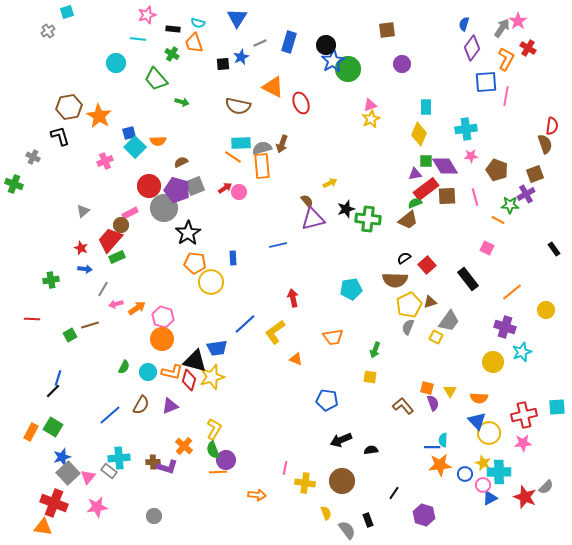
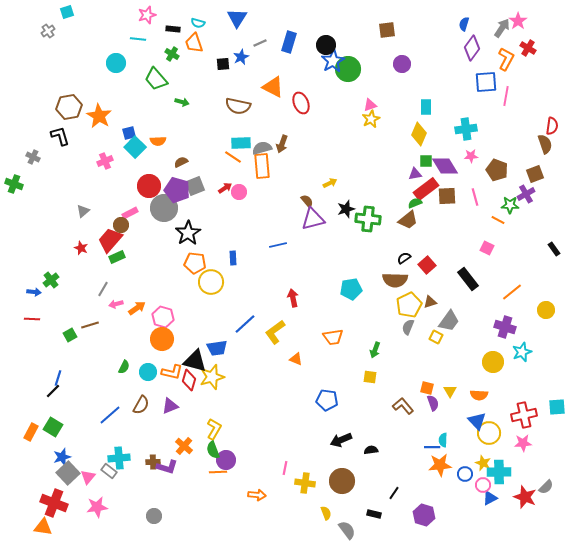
blue arrow at (85, 269): moved 51 px left, 23 px down
green cross at (51, 280): rotated 28 degrees counterclockwise
orange semicircle at (479, 398): moved 3 px up
black rectangle at (368, 520): moved 6 px right, 6 px up; rotated 56 degrees counterclockwise
